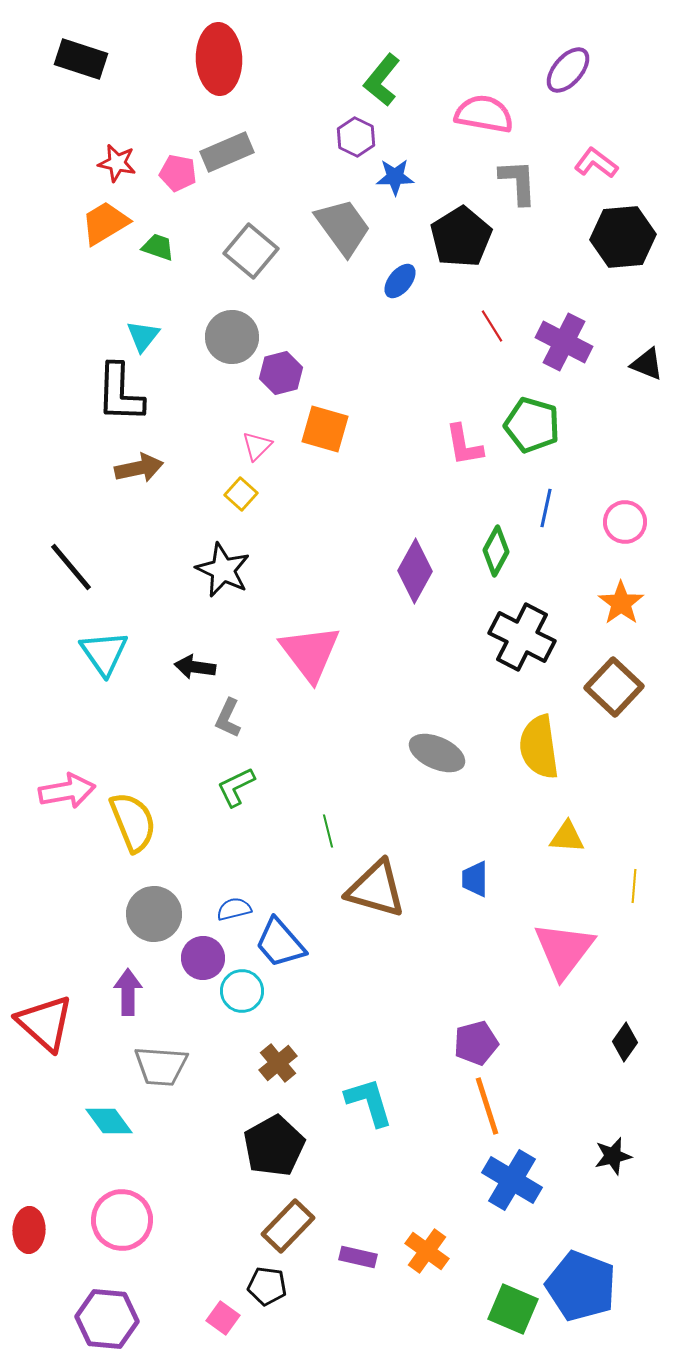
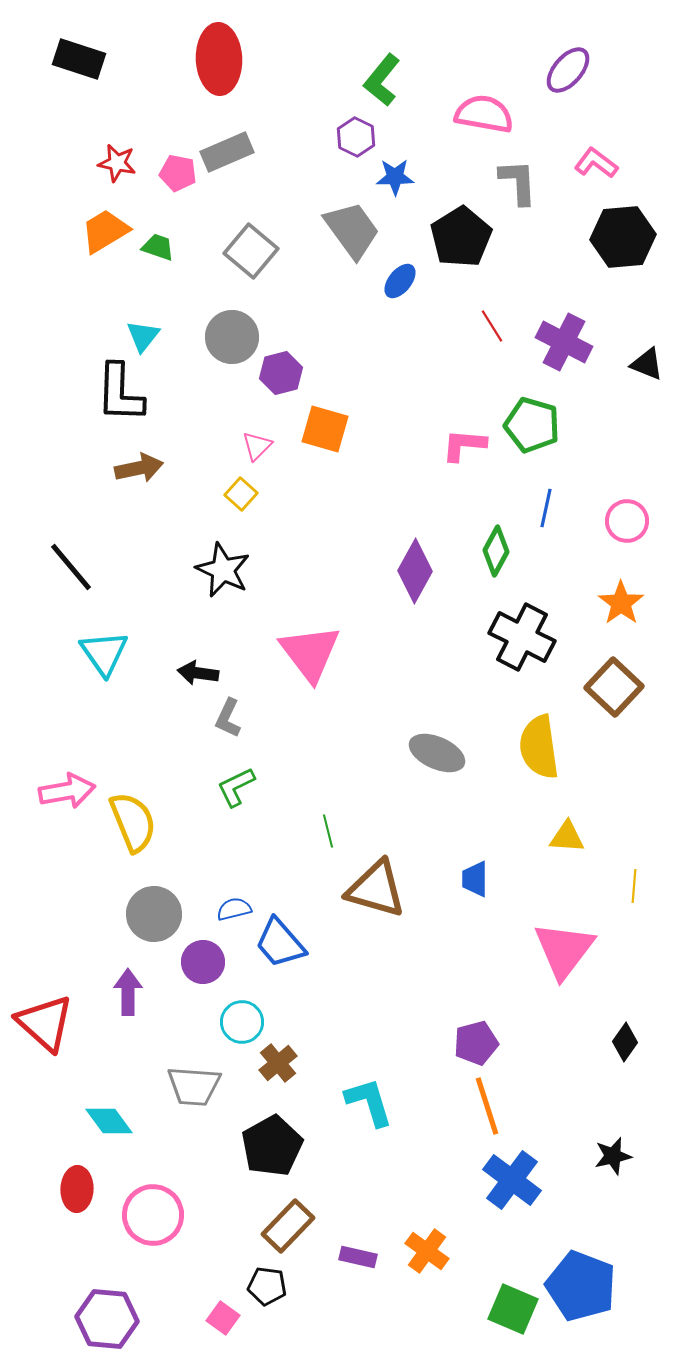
black rectangle at (81, 59): moved 2 px left
orange trapezoid at (105, 223): moved 8 px down
gray trapezoid at (343, 227): moved 9 px right, 3 px down
pink L-shape at (464, 445): rotated 105 degrees clockwise
pink circle at (625, 522): moved 2 px right, 1 px up
black arrow at (195, 667): moved 3 px right, 6 px down
purple circle at (203, 958): moved 4 px down
cyan circle at (242, 991): moved 31 px down
gray trapezoid at (161, 1066): moved 33 px right, 20 px down
black pentagon at (274, 1146): moved 2 px left
blue cross at (512, 1180): rotated 6 degrees clockwise
pink circle at (122, 1220): moved 31 px right, 5 px up
red ellipse at (29, 1230): moved 48 px right, 41 px up
